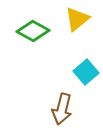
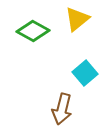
cyan square: moved 1 px left, 1 px down
